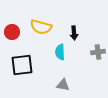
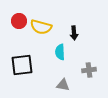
red circle: moved 7 px right, 11 px up
gray cross: moved 9 px left, 18 px down
